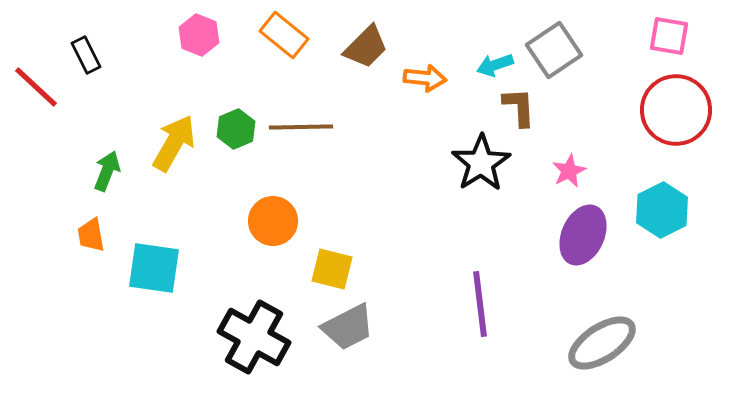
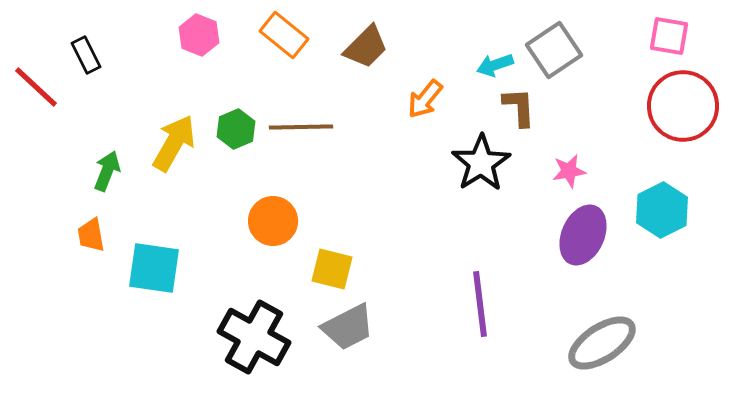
orange arrow: moved 21 px down; rotated 123 degrees clockwise
red circle: moved 7 px right, 4 px up
pink star: rotated 16 degrees clockwise
